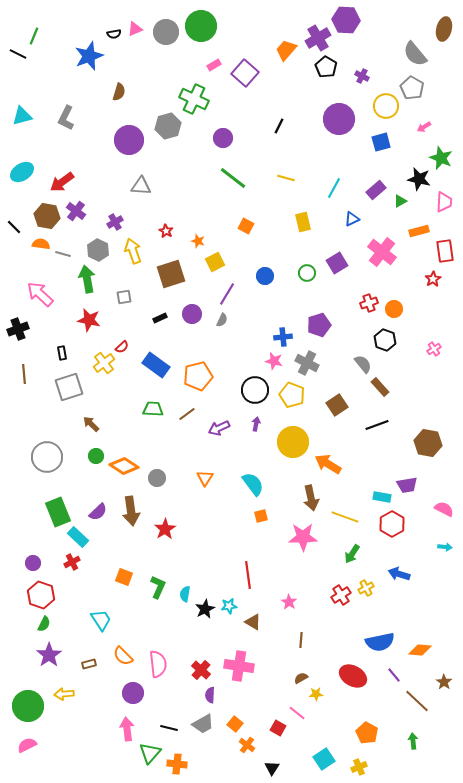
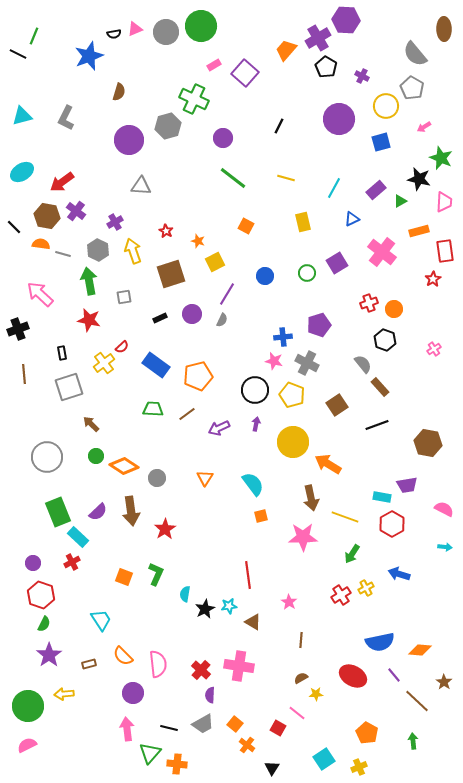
brown ellipse at (444, 29): rotated 15 degrees counterclockwise
green arrow at (87, 279): moved 2 px right, 2 px down
green L-shape at (158, 587): moved 2 px left, 13 px up
